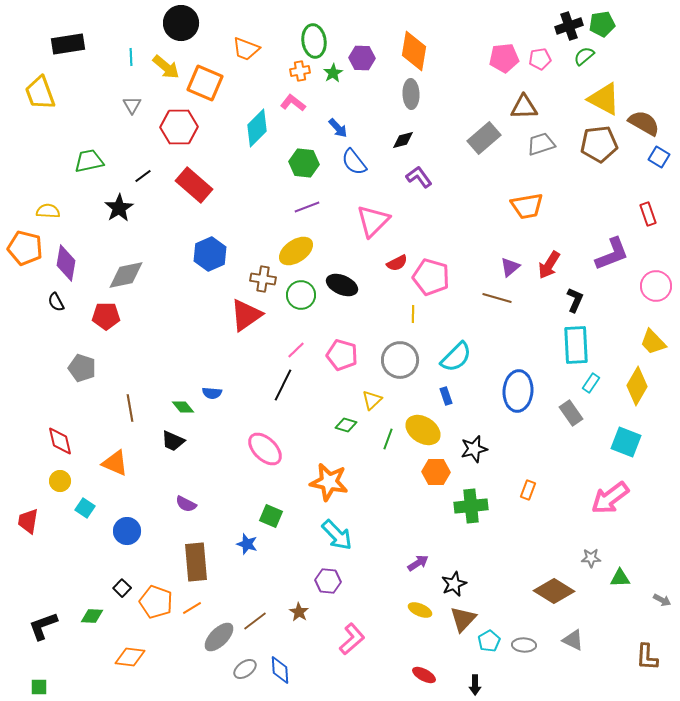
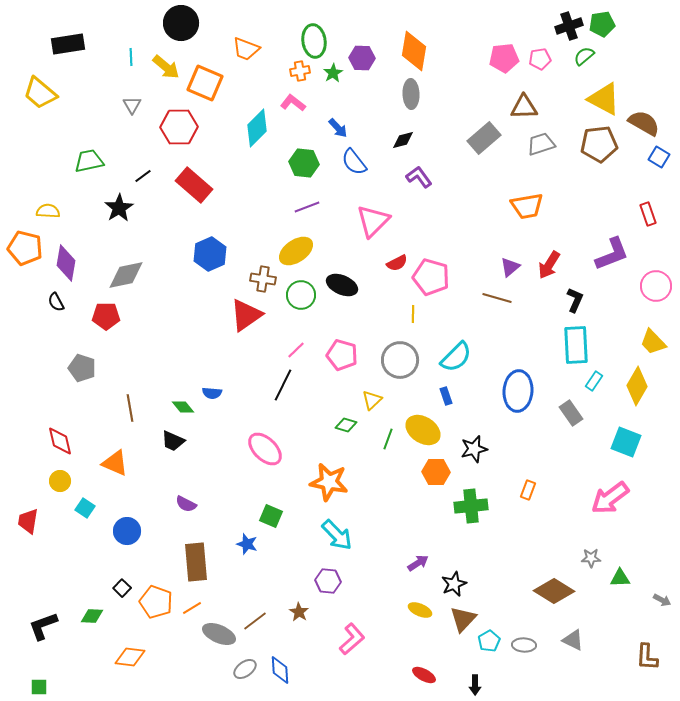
yellow trapezoid at (40, 93): rotated 30 degrees counterclockwise
cyan rectangle at (591, 383): moved 3 px right, 2 px up
gray ellipse at (219, 637): moved 3 px up; rotated 68 degrees clockwise
